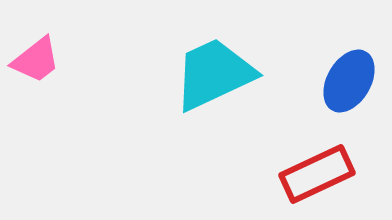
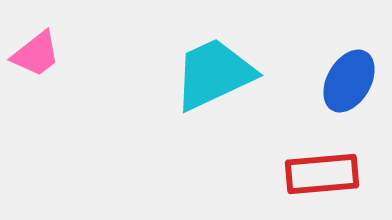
pink trapezoid: moved 6 px up
red rectangle: moved 5 px right; rotated 20 degrees clockwise
